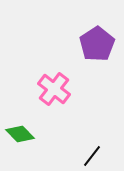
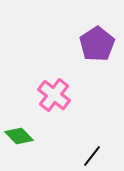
pink cross: moved 6 px down
green diamond: moved 1 px left, 2 px down
